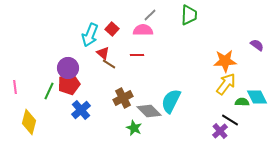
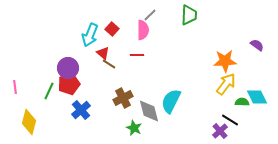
pink semicircle: rotated 90 degrees clockwise
gray diamond: rotated 30 degrees clockwise
